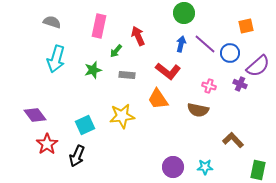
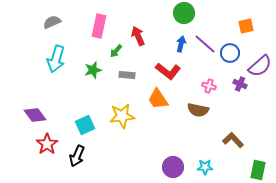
gray semicircle: rotated 42 degrees counterclockwise
purple semicircle: moved 2 px right
